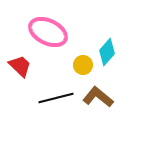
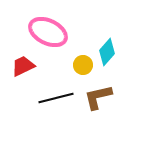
red trapezoid: moved 3 px right; rotated 70 degrees counterclockwise
brown L-shape: rotated 52 degrees counterclockwise
